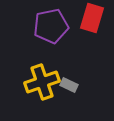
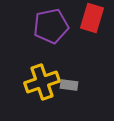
gray rectangle: rotated 18 degrees counterclockwise
